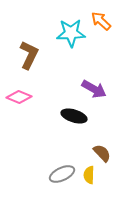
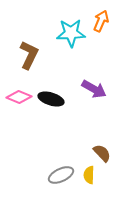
orange arrow: rotated 70 degrees clockwise
black ellipse: moved 23 px left, 17 px up
gray ellipse: moved 1 px left, 1 px down
